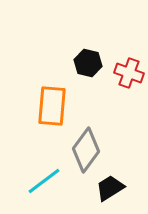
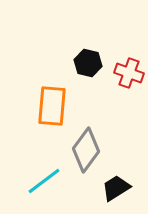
black trapezoid: moved 6 px right
